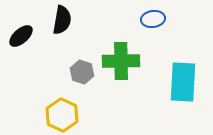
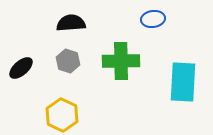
black semicircle: moved 9 px right, 3 px down; rotated 104 degrees counterclockwise
black ellipse: moved 32 px down
gray hexagon: moved 14 px left, 11 px up
